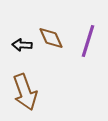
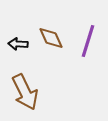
black arrow: moved 4 px left, 1 px up
brown arrow: rotated 6 degrees counterclockwise
